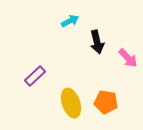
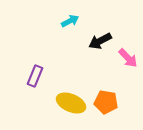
black arrow: moved 3 px right, 1 px up; rotated 75 degrees clockwise
purple rectangle: rotated 25 degrees counterclockwise
yellow ellipse: rotated 48 degrees counterclockwise
